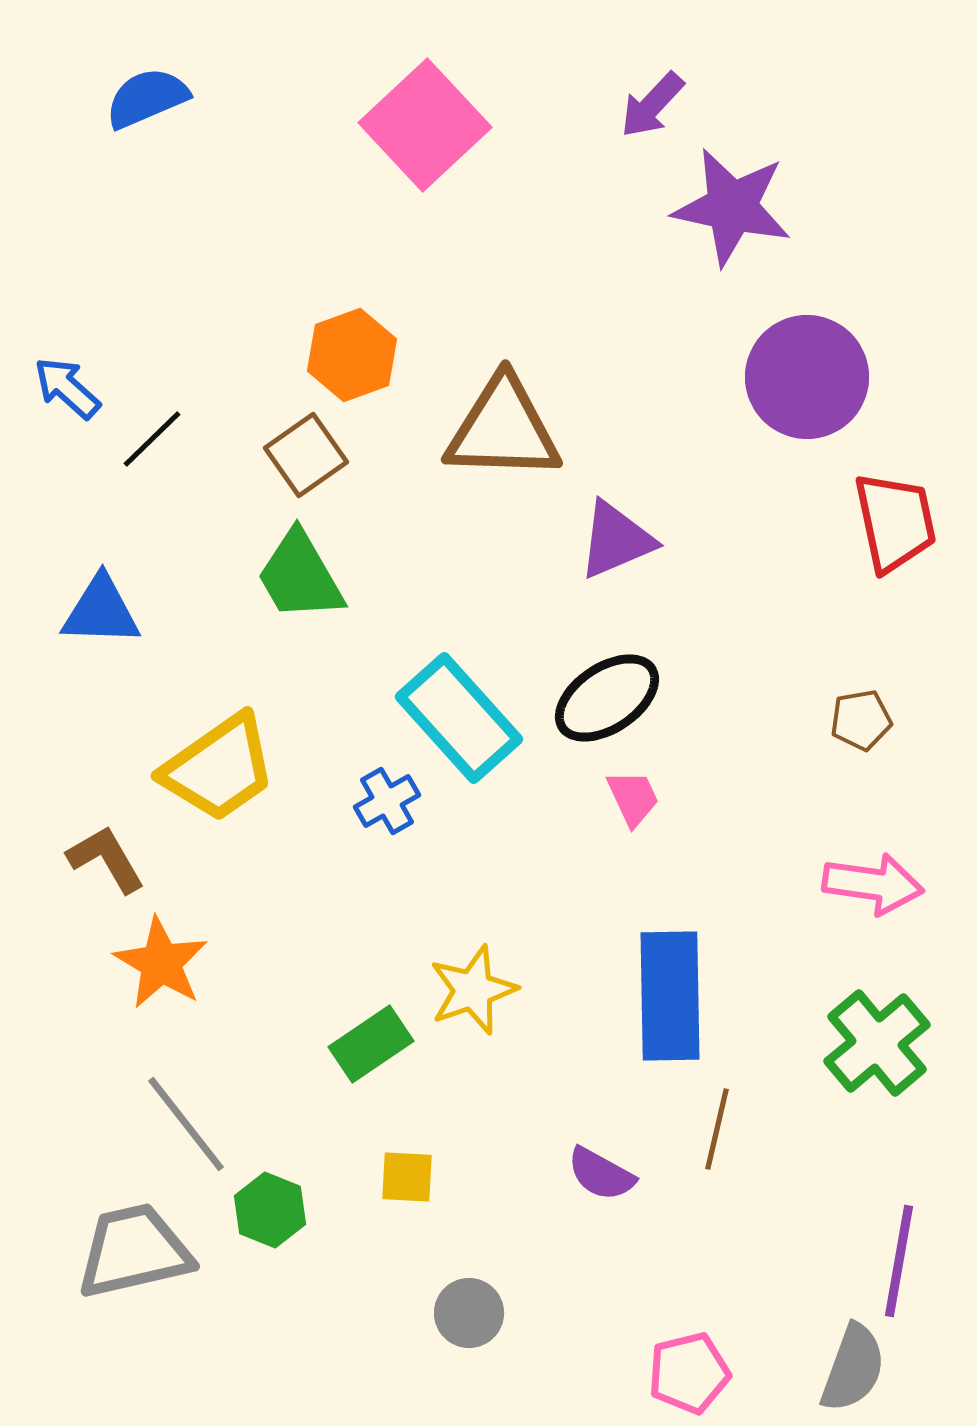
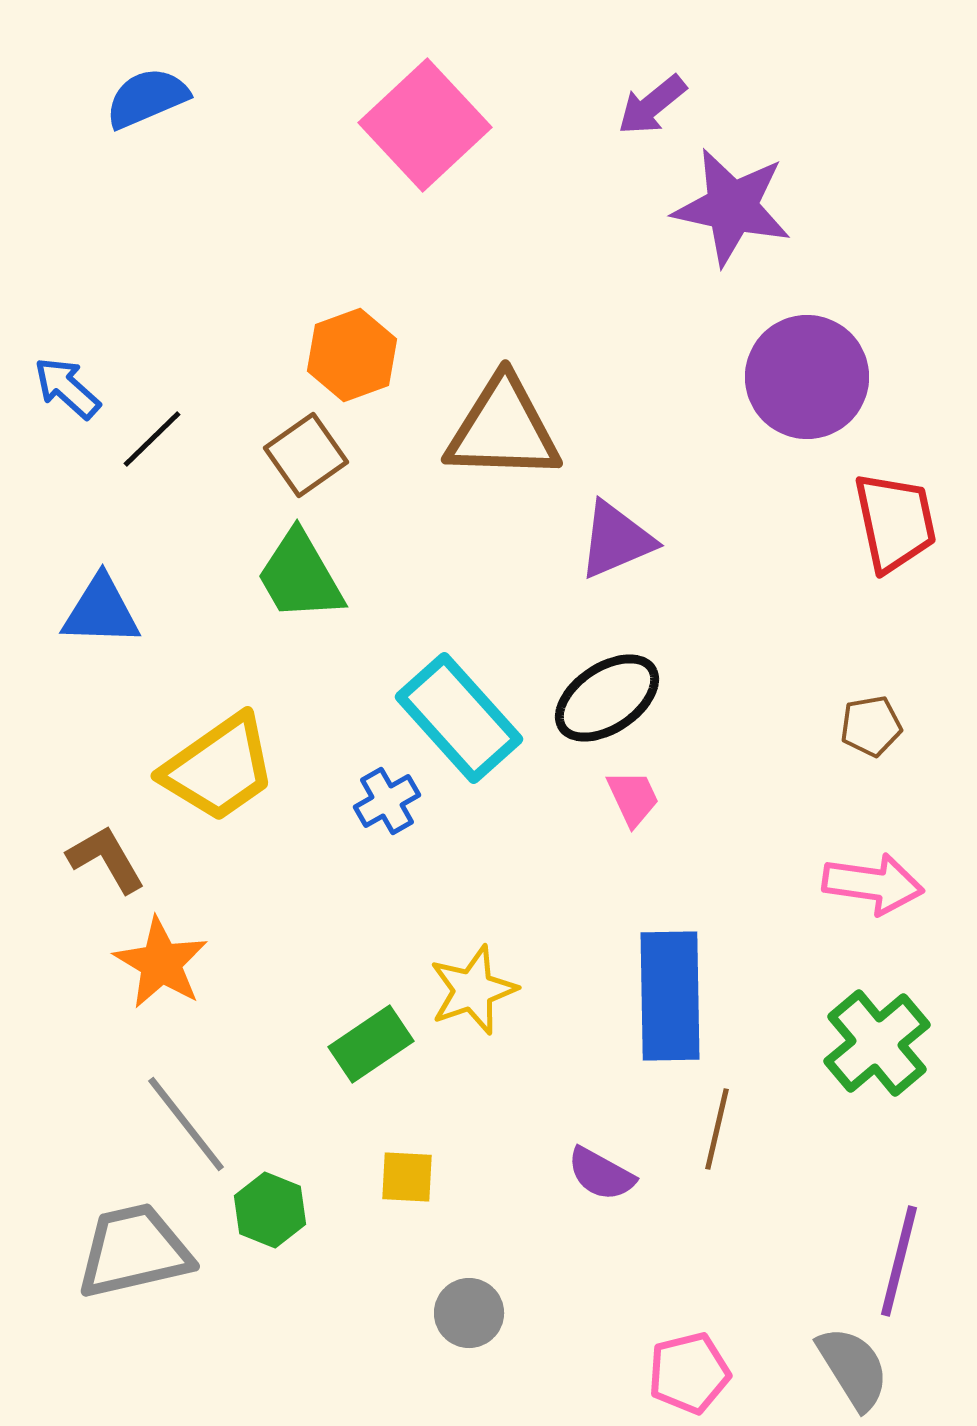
purple arrow: rotated 8 degrees clockwise
brown pentagon: moved 10 px right, 6 px down
purple line: rotated 4 degrees clockwise
gray semicircle: rotated 52 degrees counterclockwise
